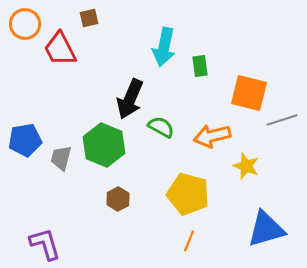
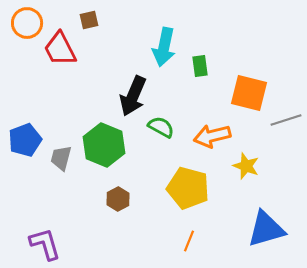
brown square: moved 2 px down
orange circle: moved 2 px right, 1 px up
black arrow: moved 3 px right, 3 px up
gray line: moved 4 px right
blue pentagon: rotated 12 degrees counterclockwise
yellow pentagon: moved 6 px up
